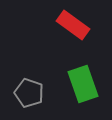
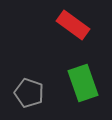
green rectangle: moved 1 px up
